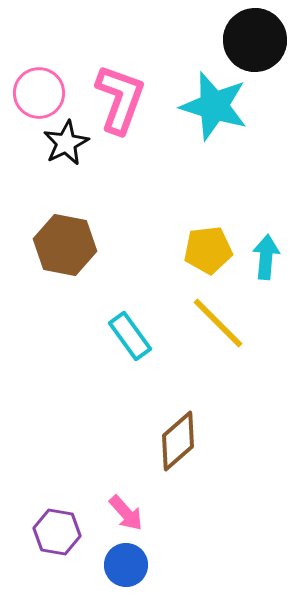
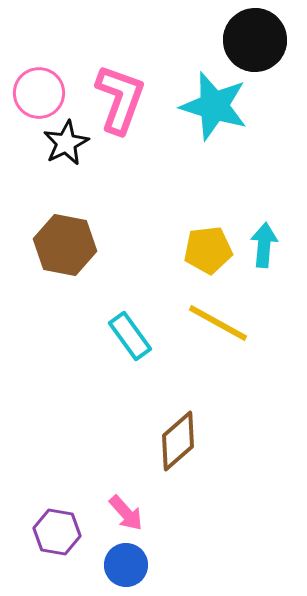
cyan arrow: moved 2 px left, 12 px up
yellow line: rotated 16 degrees counterclockwise
